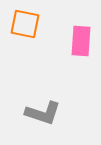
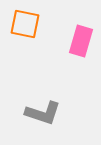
pink rectangle: rotated 12 degrees clockwise
